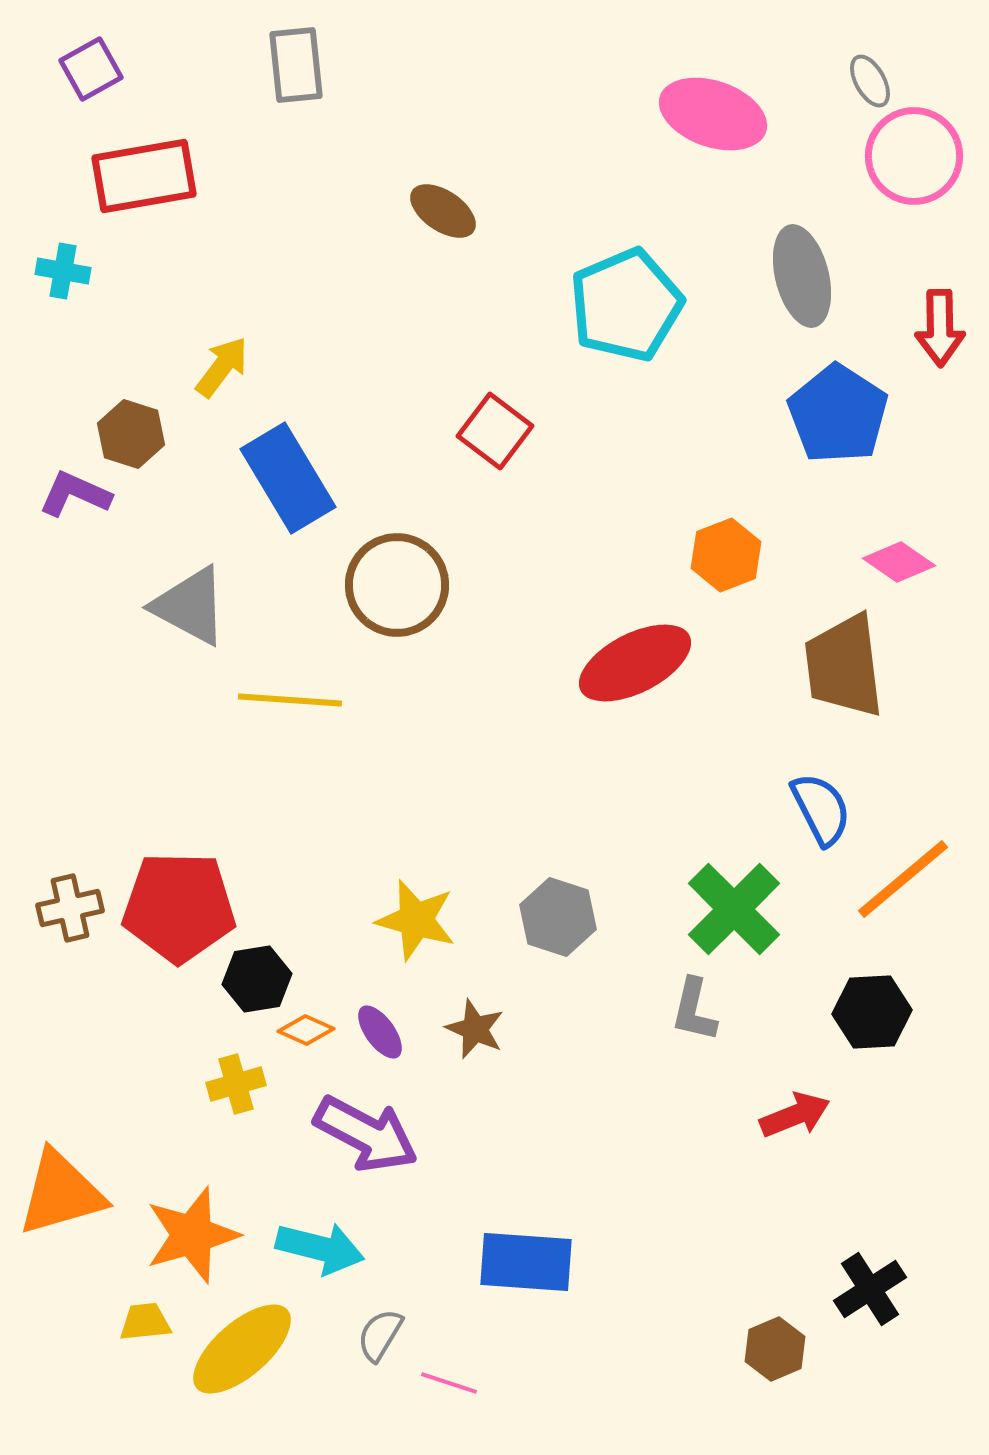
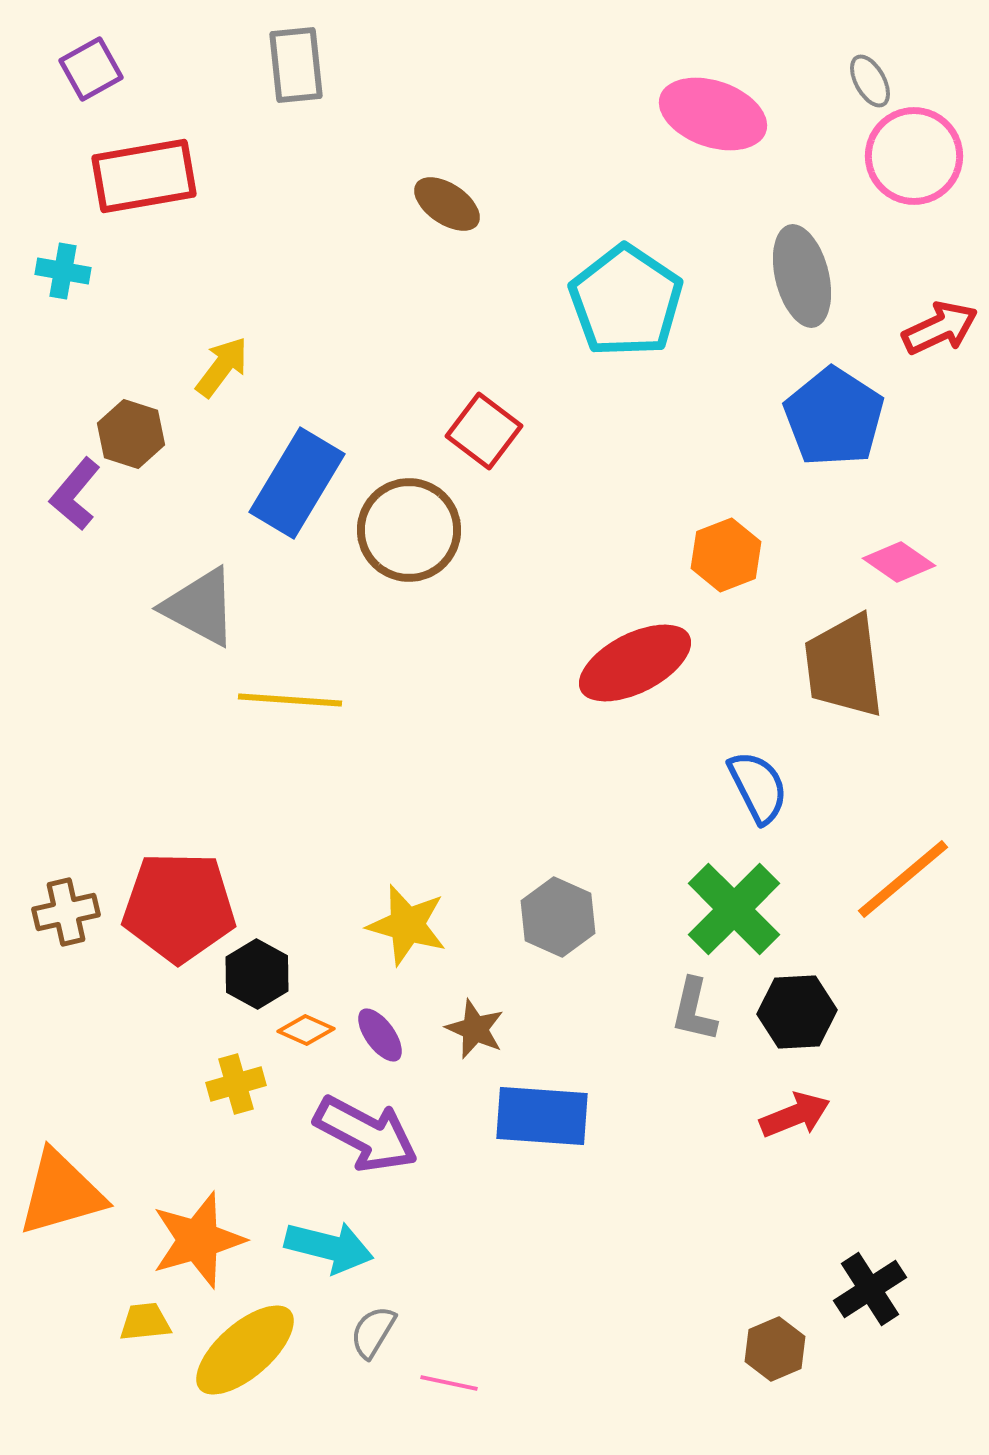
brown ellipse at (443, 211): moved 4 px right, 7 px up
cyan pentagon at (626, 305): moved 4 px up; rotated 15 degrees counterclockwise
red arrow at (940, 328): rotated 114 degrees counterclockwise
blue pentagon at (838, 414): moved 4 px left, 3 px down
red square at (495, 431): moved 11 px left
blue rectangle at (288, 478): moved 9 px right, 5 px down; rotated 62 degrees clockwise
purple L-shape at (75, 494): rotated 74 degrees counterclockwise
brown circle at (397, 585): moved 12 px right, 55 px up
gray triangle at (190, 606): moved 10 px right, 1 px down
blue semicircle at (821, 809): moved 63 px left, 22 px up
brown cross at (70, 908): moved 4 px left, 4 px down
gray hexagon at (558, 917): rotated 6 degrees clockwise
yellow star at (416, 920): moved 9 px left, 5 px down
black hexagon at (257, 979): moved 5 px up; rotated 22 degrees counterclockwise
black hexagon at (872, 1012): moved 75 px left
purple ellipse at (380, 1032): moved 3 px down
orange star at (192, 1235): moved 6 px right, 5 px down
cyan arrow at (320, 1248): moved 9 px right, 1 px up
blue rectangle at (526, 1262): moved 16 px right, 146 px up
gray semicircle at (380, 1335): moved 7 px left, 3 px up
yellow ellipse at (242, 1349): moved 3 px right, 1 px down
pink line at (449, 1383): rotated 6 degrees counterclockwise
